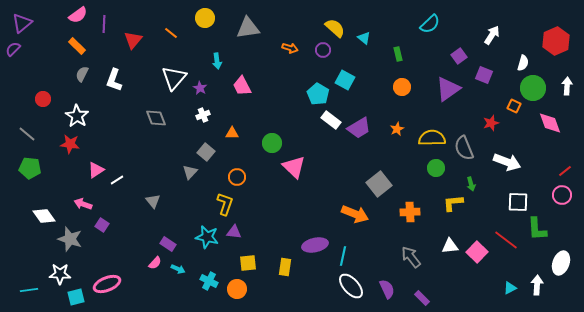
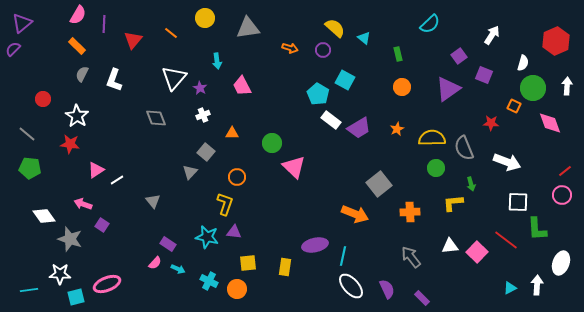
pink semicircle at (78, 15): rotated 24 degrees counterclockwise
red star at (491, 123): rotated 21 degrees clockwise
